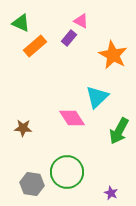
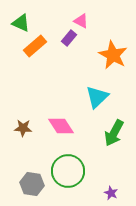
pink diamond: moved 11 px left, 8 px down
green arrow: moved 5 px left, 2 px down
green circle: moved 1 px right, 1 px up
